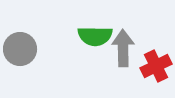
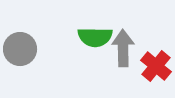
green semicircle: moved 1 px down
red cross: rotated 24 degrees counterclockwise
